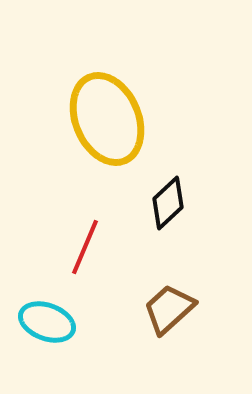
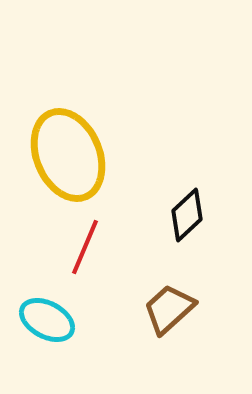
yellow ellipse: moved 39 px left, 36 px down
black diamond: moved 19 px right, 12 px down
cyan ellipse: moved 2 px up; rotated 8 degrees clockwise
